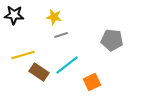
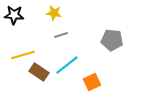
yellow star: moved 4 px up
